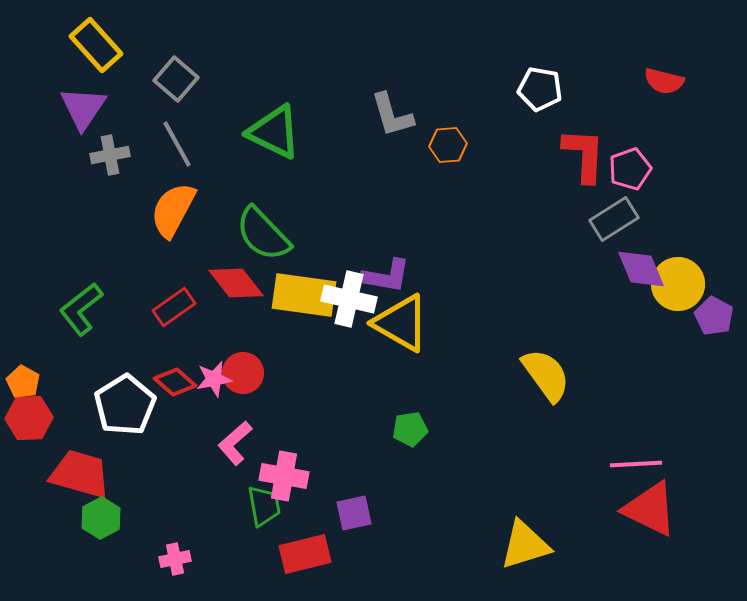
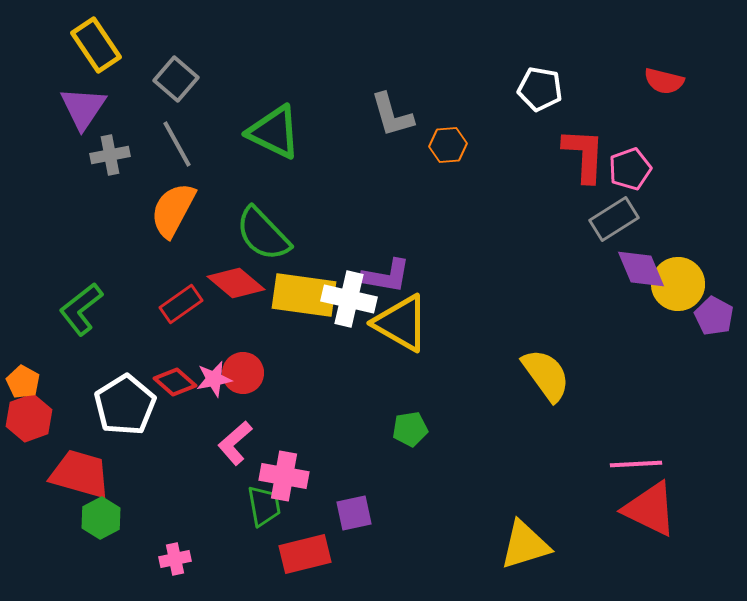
yellow rectangle at (96, 45): rotated 8 degrees clockwise
red diamond at (236, 283): rotated 12 degrees counterclockwise
red rectangle at (174, 307): moved 7 px right, 3 px up
red hexagon at (29, 418): rotated 18 degrees counterclockwise
